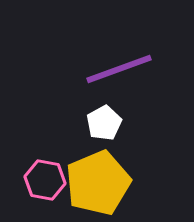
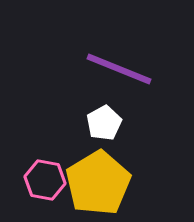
purple line: rotated 42 degrees clockwise
yellow pentagon: rotated 8 degrees counterclockwise
